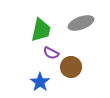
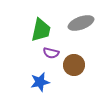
purple semicircle: rotated 14 degrees counterclockwise
brown circle: moved 3 px right, 2 px up
blue star: rotated 24 degrees clockwise
